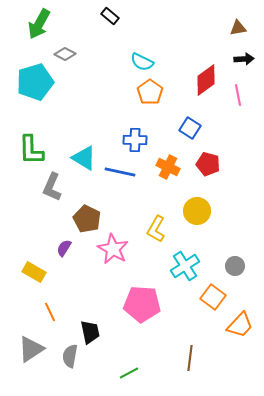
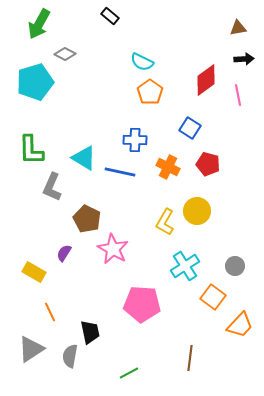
yellow L-shape: moved 9 px right, 7 px up
purple semicircle: moved 5 px down
